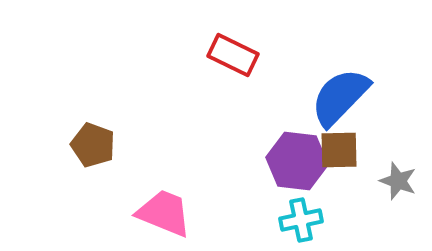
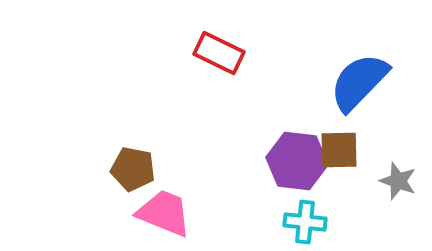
red rectangle: moved 14 px left, 2 px up
blue semicircle: moved 19 px right, 15 px up
brown pentagon: moved 40 px right, 24 px down; rotated 9 degrees counterclockwise
cyan cross: moved 4 px right, 2 px down; rotated 18 degrees clockwise
